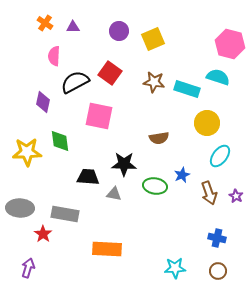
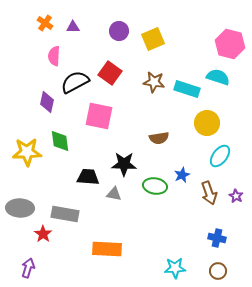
purple diamond: moved 4 px right
